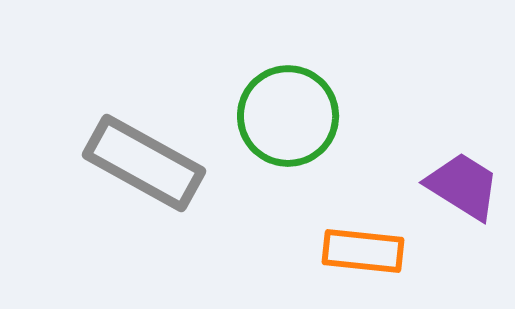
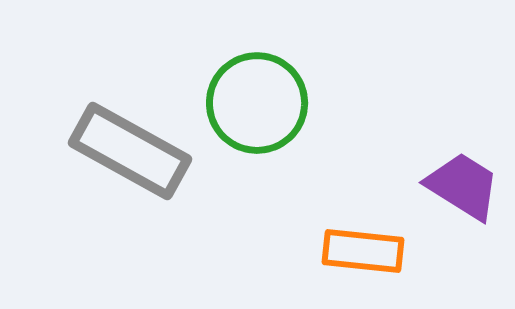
green circle: moved 31 px left, 13 px up
gray rectangle: moved 14 px left, 12 px up
